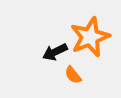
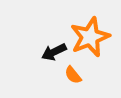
black arrow: moved 1 px left
